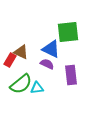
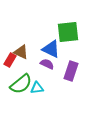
purple rectangle: moved 4 px up; rotated 24 degrees clockwise
